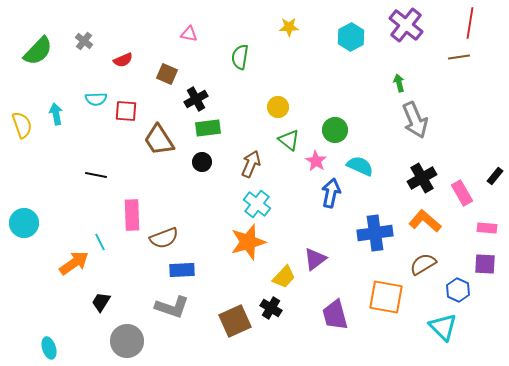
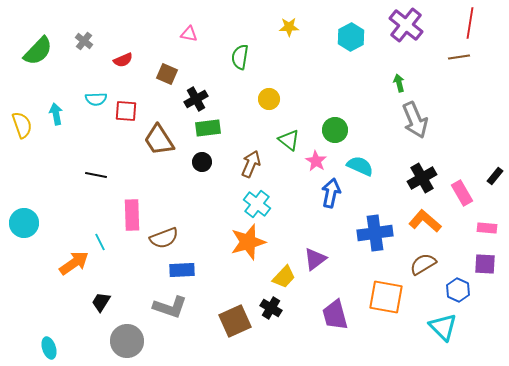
yellow circle at (278, 107): moved 9 px left, 8 px up
gray L-shape at (172, 307): moved 2 px left
